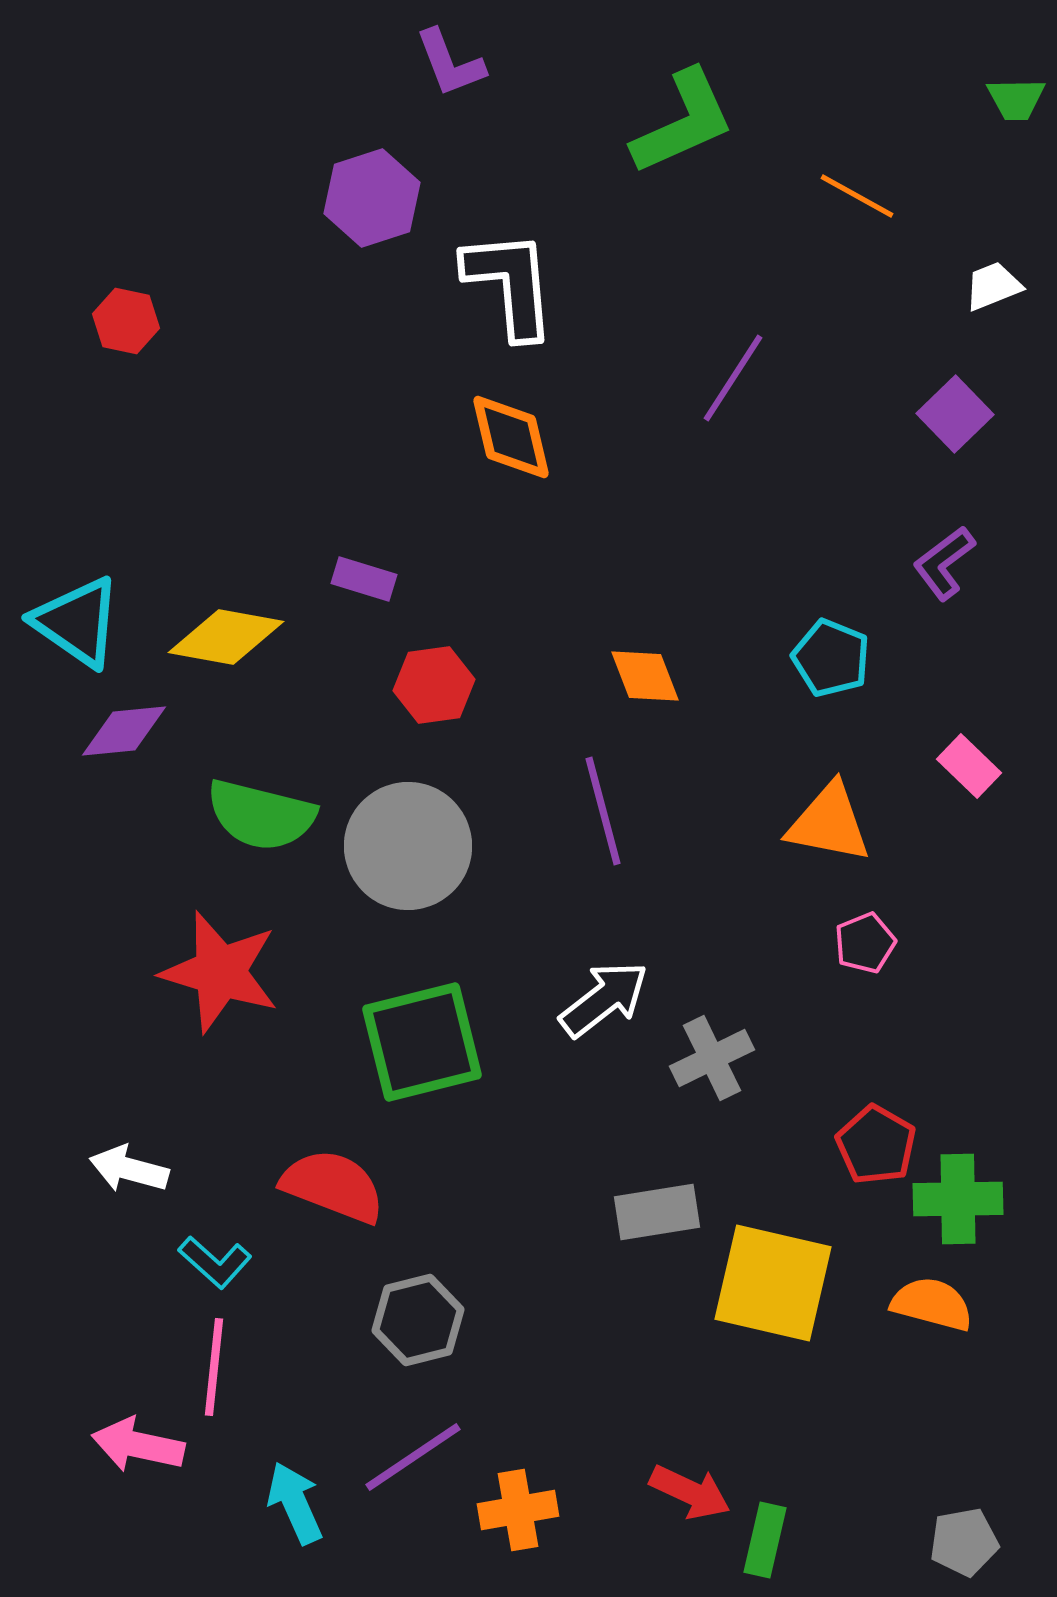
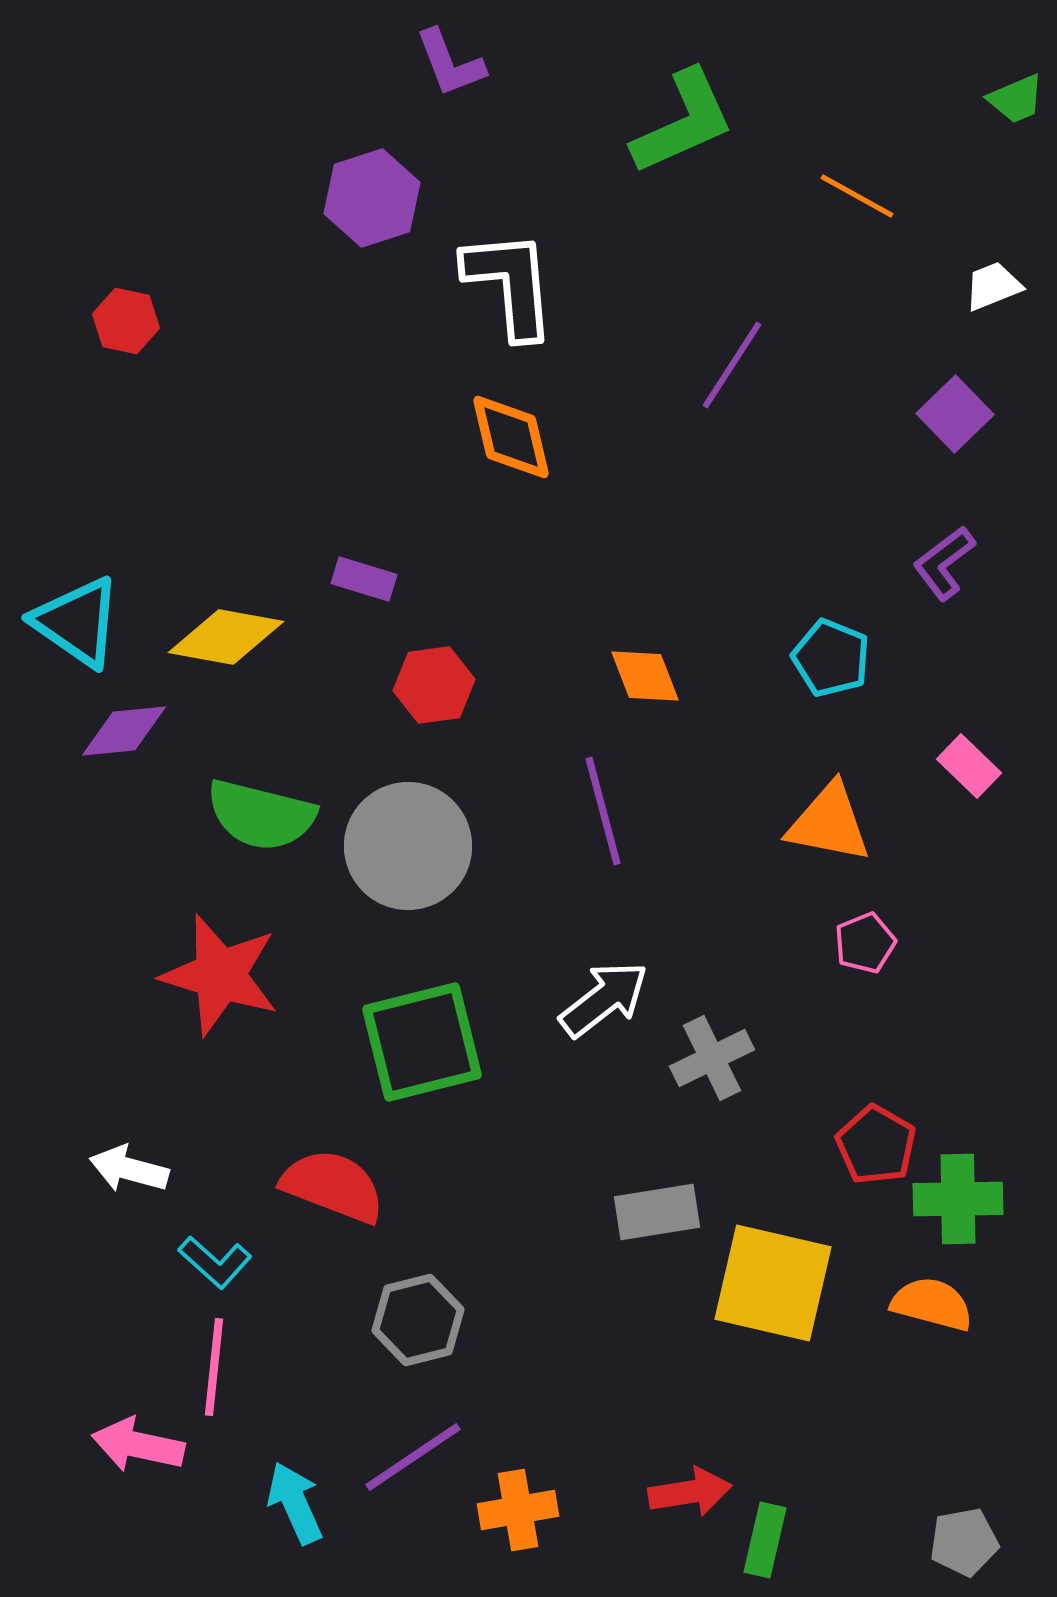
green trapezoid at (1016, 99): rotated 22 degrees counterclockwise
purple line at (733, 378): moved 1 px left, 13 px up
red star at (220, 972): moved 3 px down
red arrow at (690, 1492): rotated 34 degrees counterclockwise
